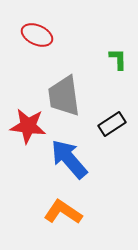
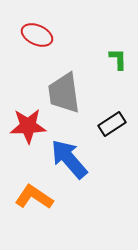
gray trapezoid: moved 3 px up
red star: rotated 9 degrees counterclockwise
orange L-shape: moved 29 px left, 15 px up
